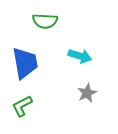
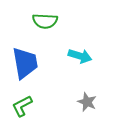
gray star: moved 9 px down; rotated 24 degrees counterclockwise
